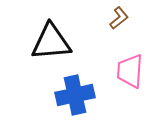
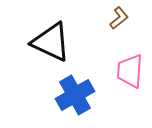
black triangle: rotated 30 degrees clockwise
blue cross: rotated 18 degrees counterclockwise
